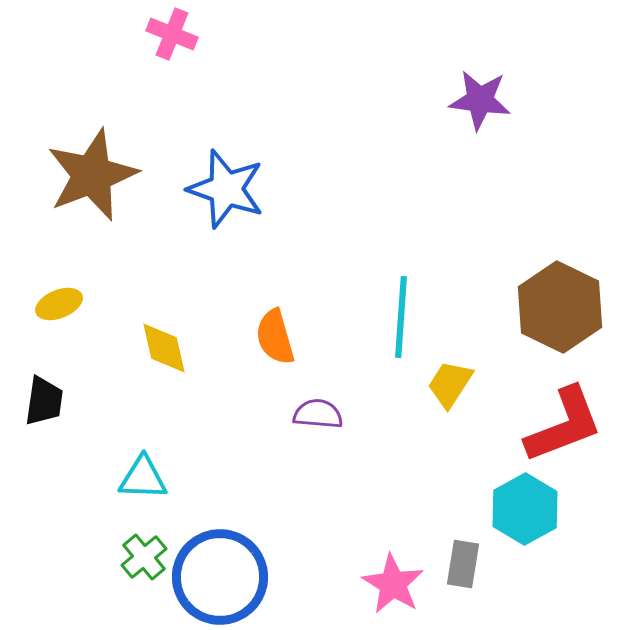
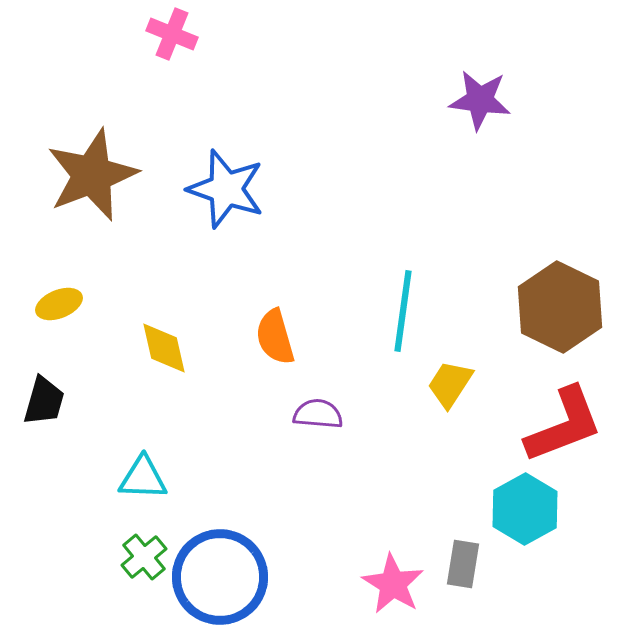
cyan line: moved 2 px right, 6 px up; rotated 4 degrees clockwise
black trapezoid: rotated 8 degrees clockwise
